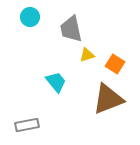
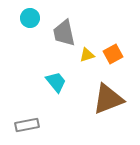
cyan circle: moved 1 px down
gray trapezoid: moved 7 px left, 4 px down
orange square: moved 2 px left, 10 px up; rotated 30 degrees clockwise
